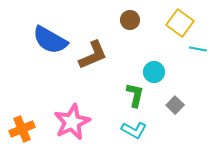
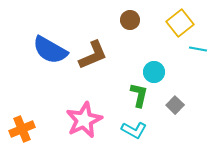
yellow square: rotated 16 degrees clockwise
blue semicircle: moved 10 px down
green L-shape: moved 4 px right
pink star: moved 12 px right, 2 px up
